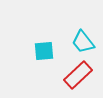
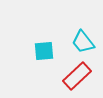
red rectangle: moved 1 px left, 1 px down
